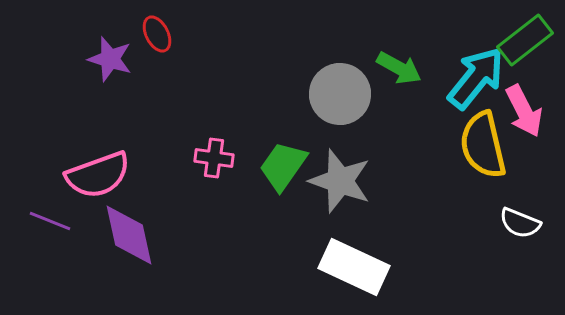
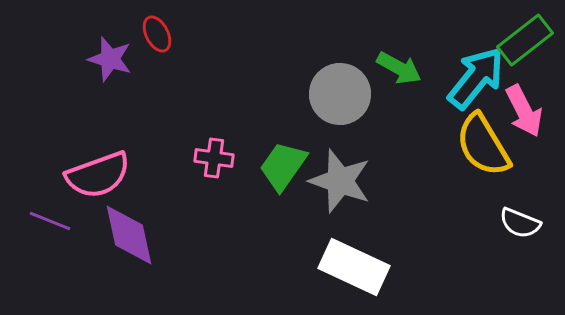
yellow semicircle: rotated 18 degrees counterclockwise
